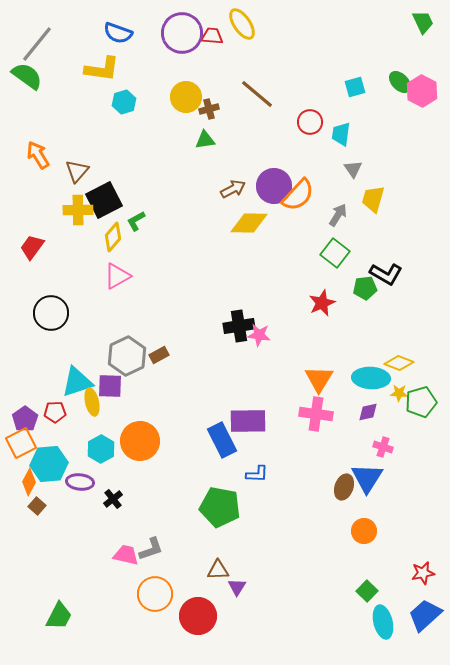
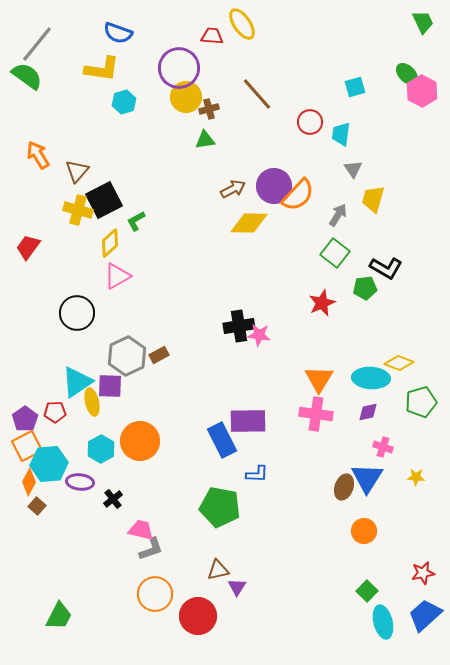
purple circle at (182, 33): moved 3 px left, 35 px down
green ellipse at (400, 82): moved 7 px right, 8 px up
brown line at (257, 94): rotated 9 degrees clockwise
yellow cross at (78, 210): rotated 16 degrees clockwise
yellow diamond at (113, 237): moved 3 px left, 6 px down; rotated 8 degrees clockwise
red trapezoid at (32, 247): moved 4 px left
black L-shape at (386, 274): moved 6 px up
black circle at (51, 313): moved 26 px right
cyan triangle at (77, 382): rotated 16 degrees counterclockwise
yellow star at (399, 393): moved 17 px right, 84 px down
orange square at (21, 443): moved 6 px right, 3 px down
pink trapezoid at (126, 555): moved 15 px right, 25 px up
brown triangle at (218, 570): rotated 10 degrees counterclockwise
